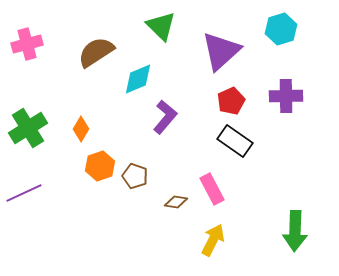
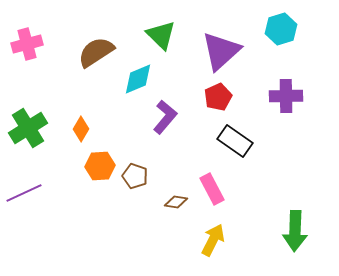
green triangle: moved 9 px down
red pentagon: moved 13 px left, 4 px up
orange hexagon: rotated 16 degrees clockwise
